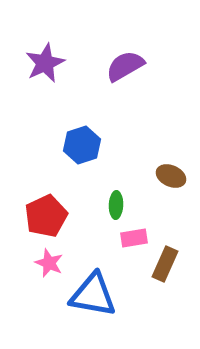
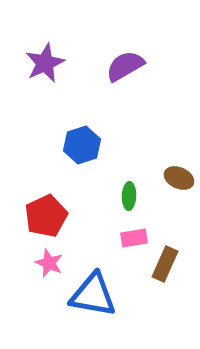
brown ellipse: moved 8 px right, 2 px down
green ellipse: moved 13 px right, 9 px up
